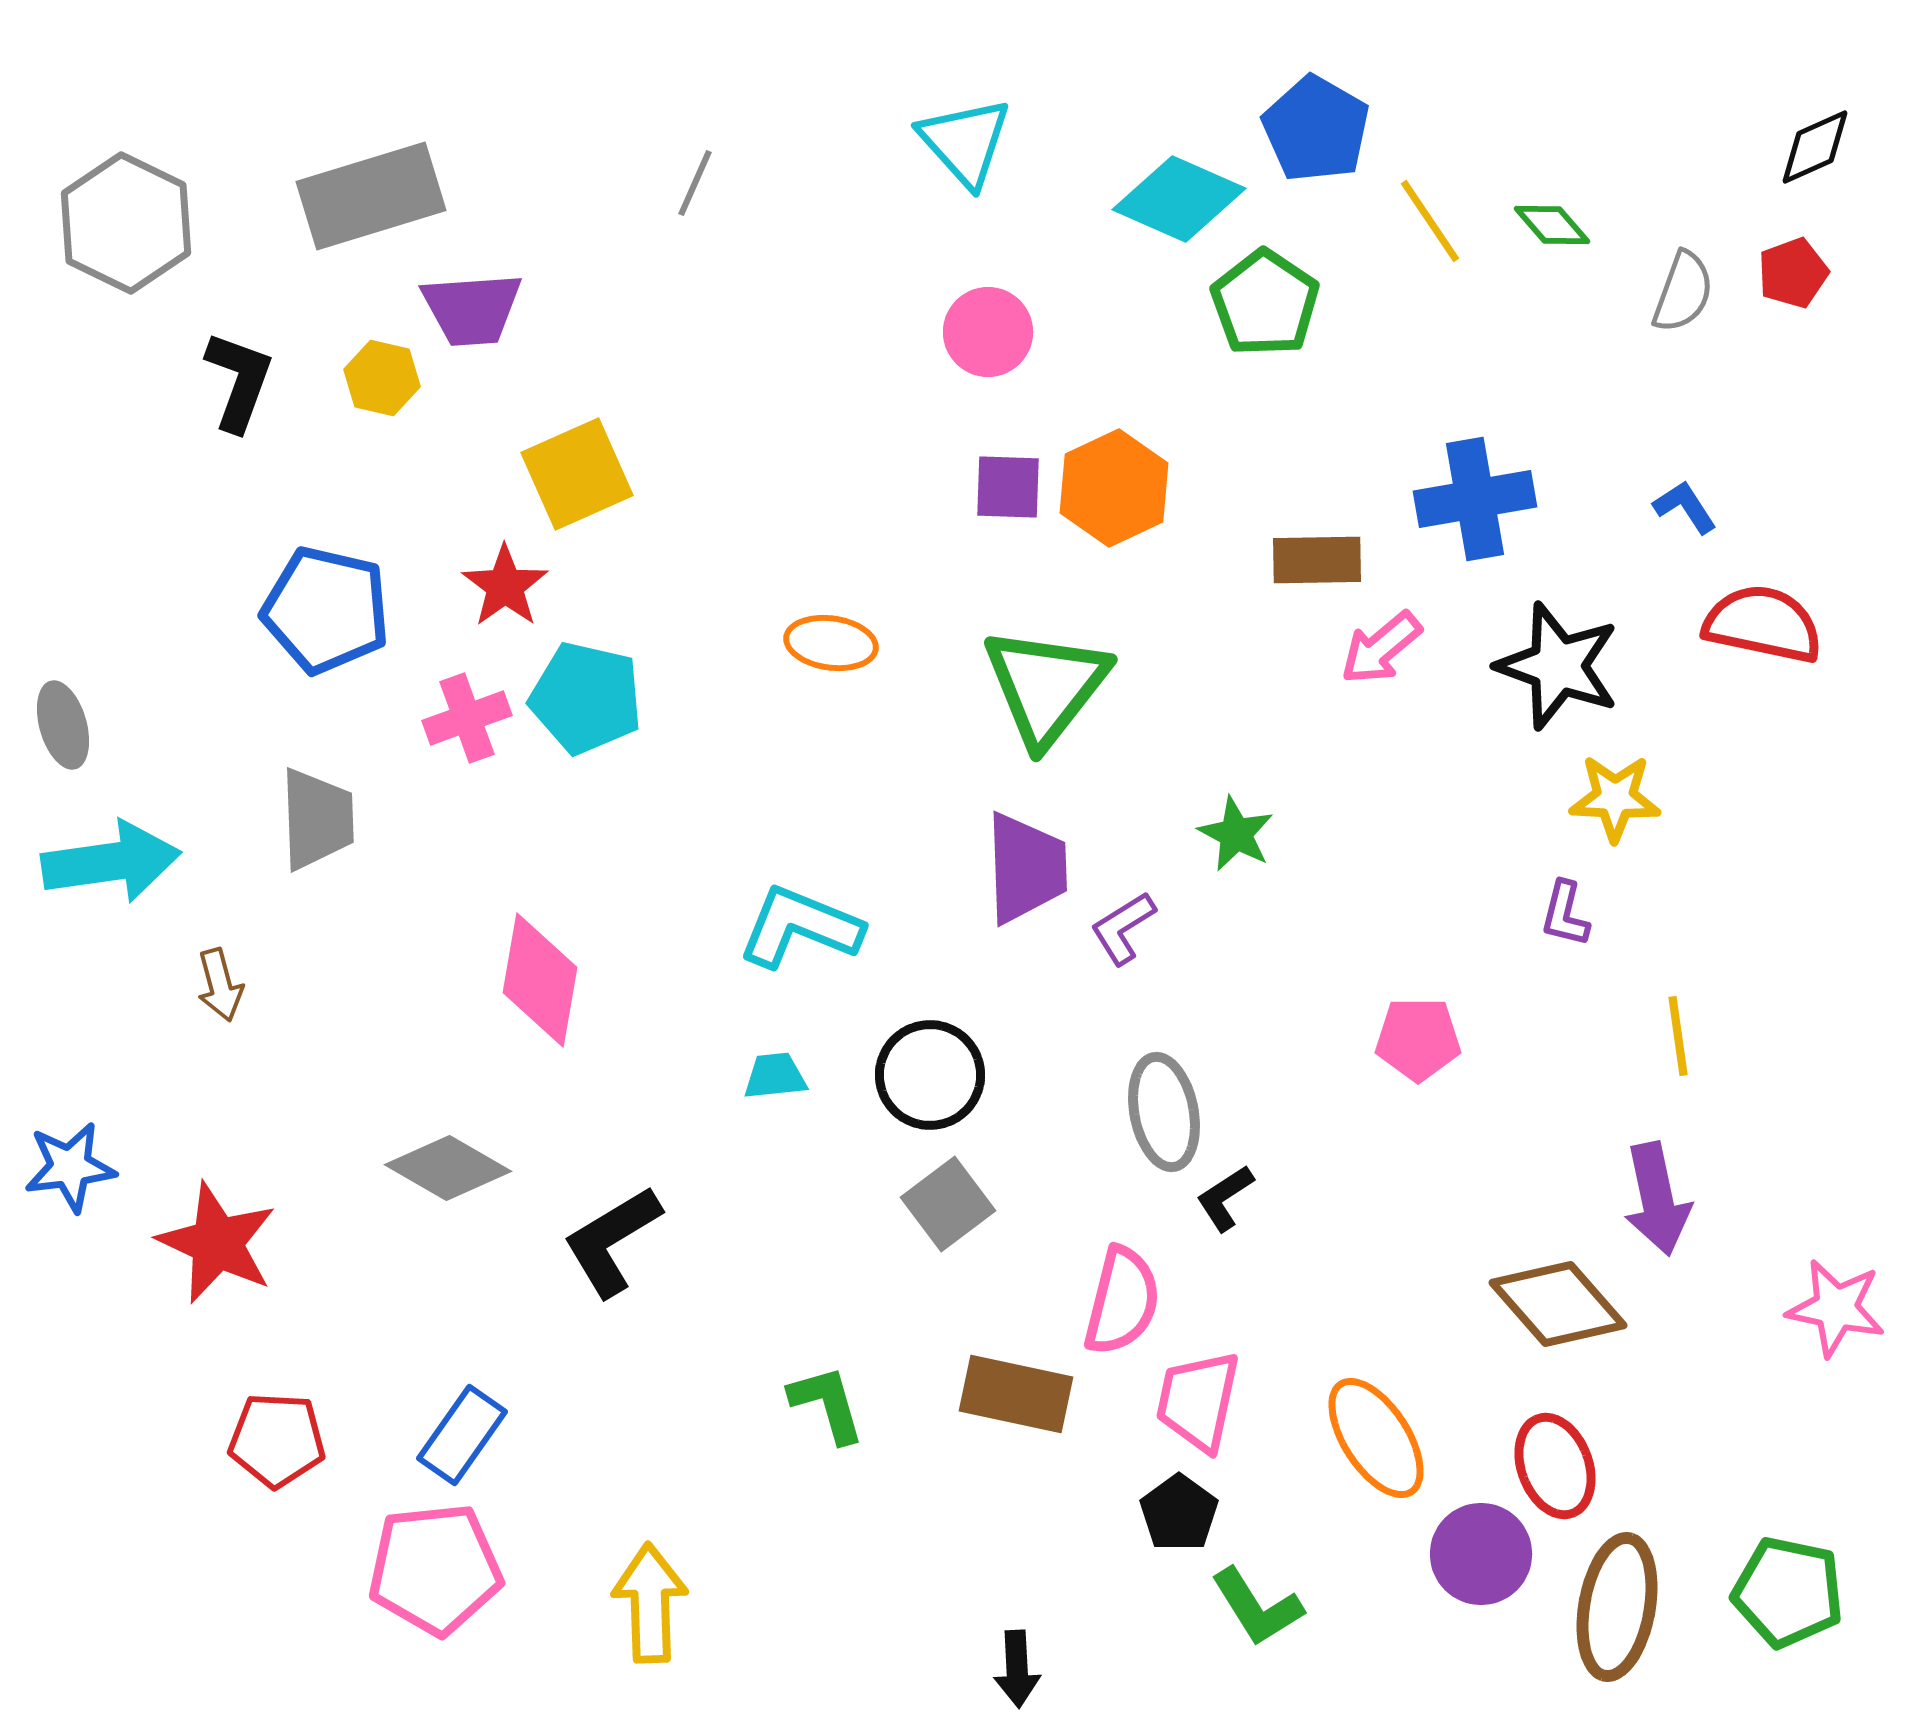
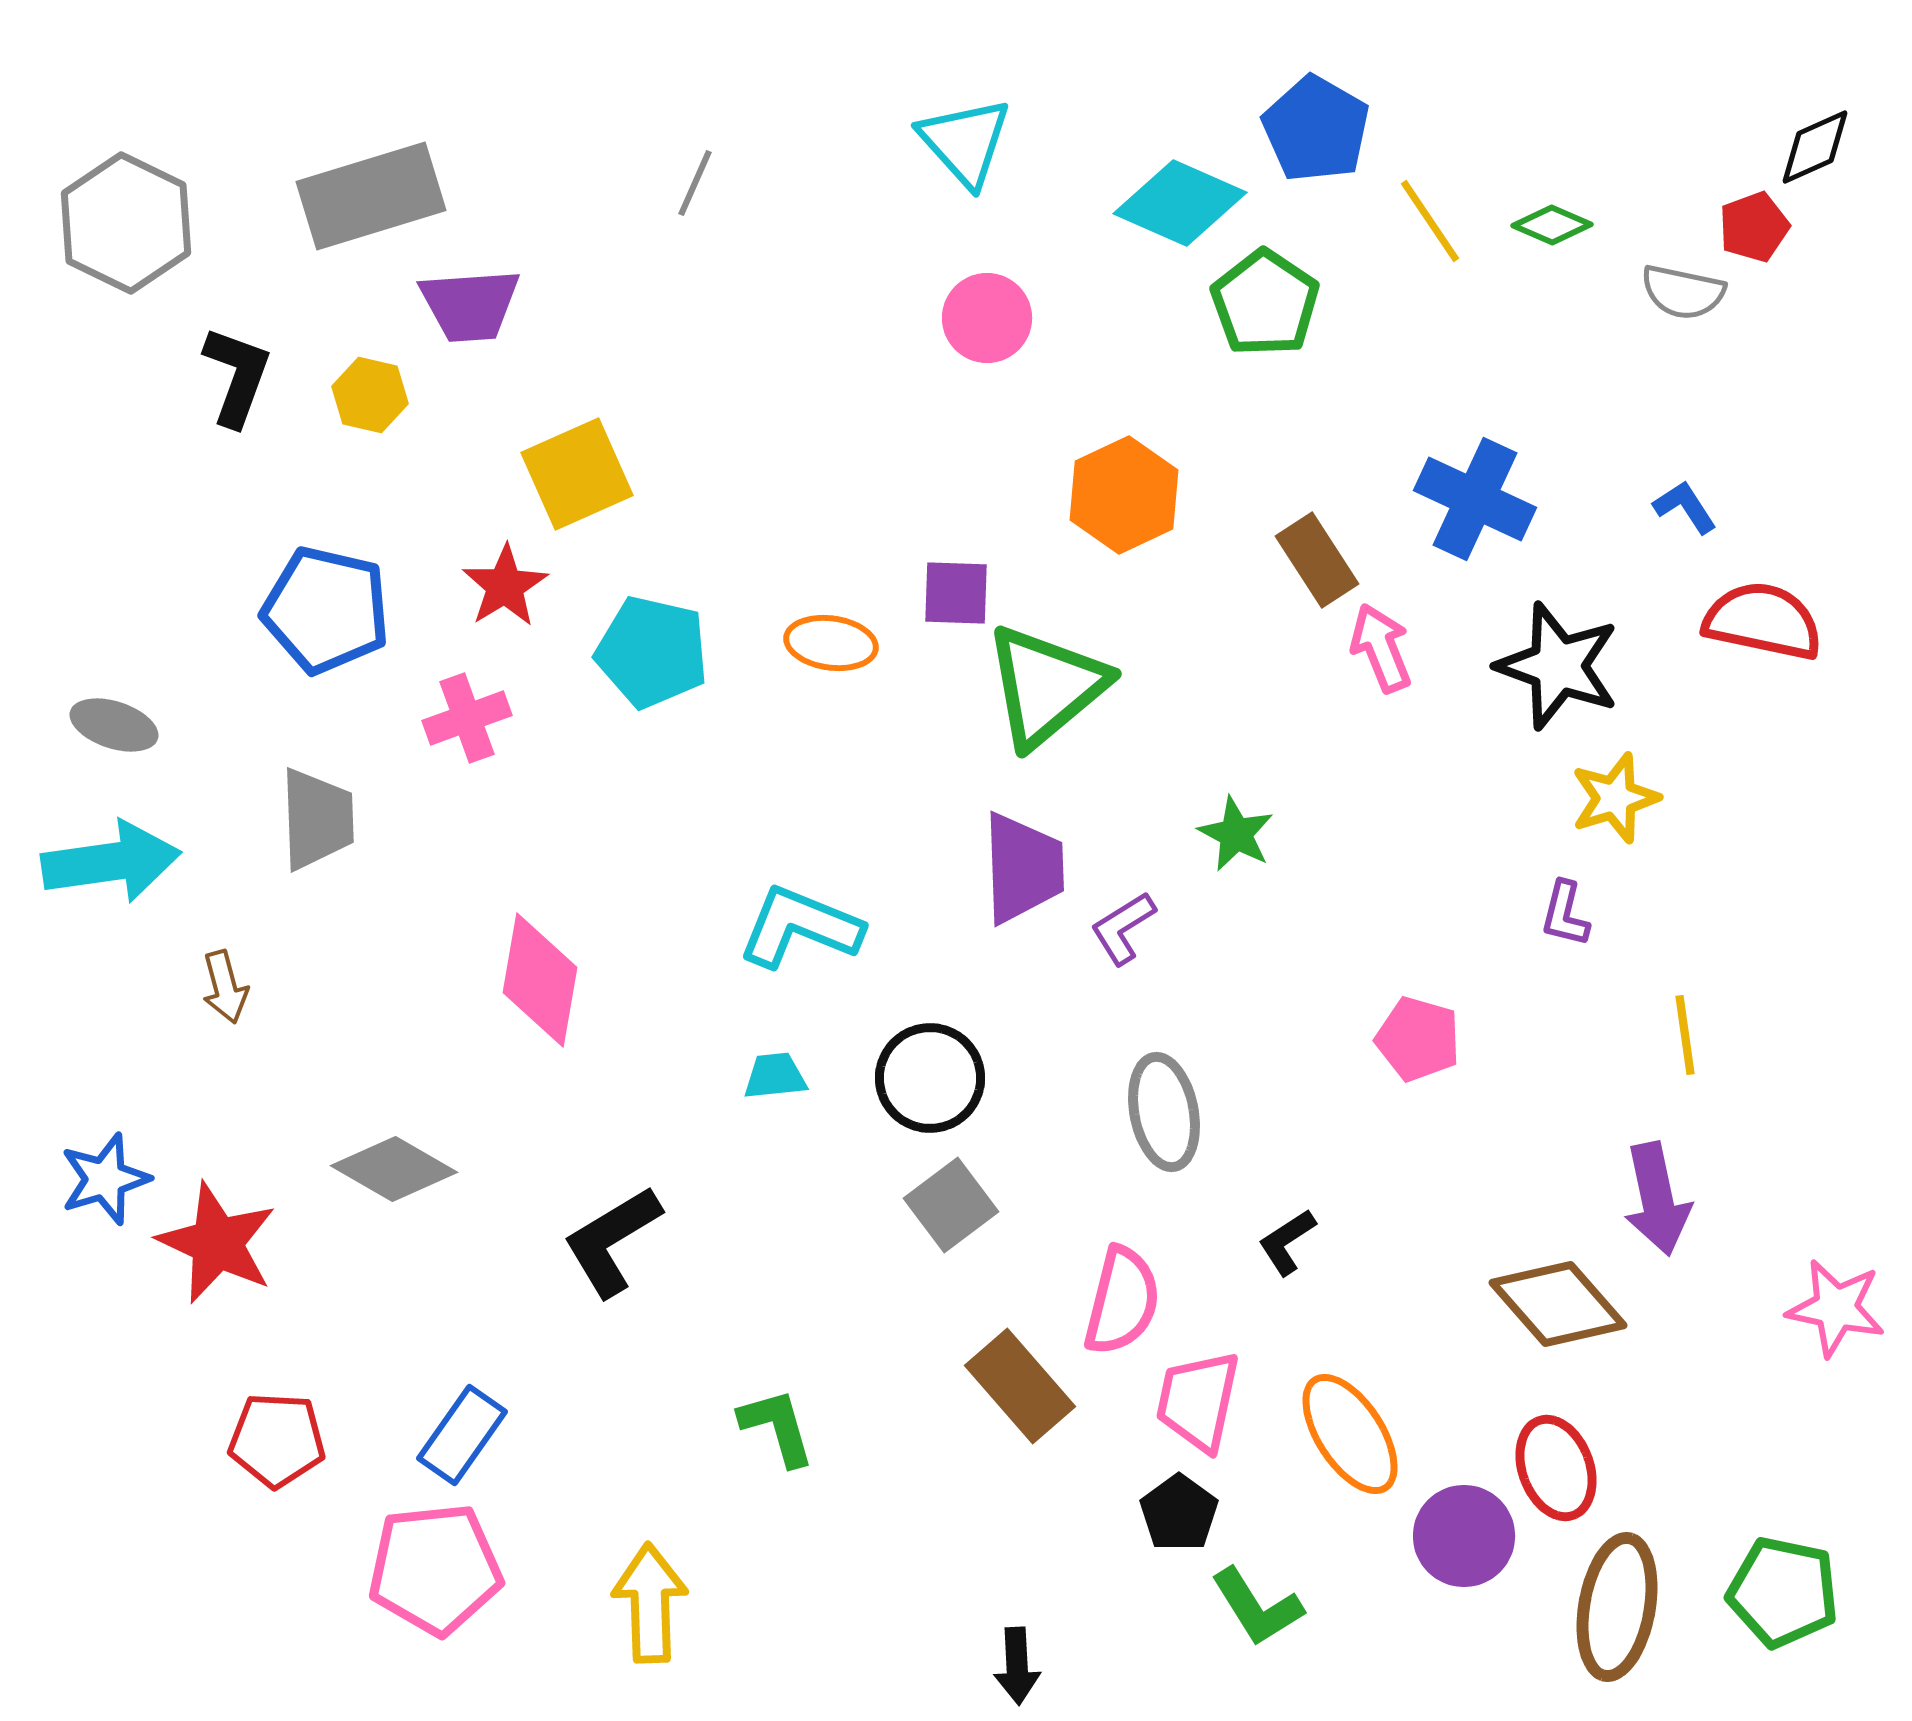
cyan diamond at (1179, 199): moved 1 px right, 4 px down
green diamond at (1552, 225): rotated 26 degrees counterclockwise
red pentagon at (1793, 273): moved 39 px left, 46 px up
gray semicircle at (1683, 292): rotated 82 degrees clockwise
purple trapezoid at (472, 309): moved 2 px left, 4 px up
pink circle at (988, 332): moved 1 px left, 14 px up
yellow hexagon at (382, 378): moved 12 px left, 17 px down
black L-shape at (239, 381): moved 2 px left, 5 px up
purple square at (1008, 487): moved 52 px left, 106 px down
orange hexagon at (1114, 488): moved 10 px right, 7 px down
blue cross at (1475, 499): rotated 35 degrees clockwise
brown rectangle at (1317, 560): rotated 58 degrees clockwise
red star at (505, 586): rotated 4 degrees clockwise
red semicircle at (1763, 624): moved 3 px up
pink arrow at (1381, 648): rotated 108 degrees clockwise
green triangle at (1046, 686): rotated 12 degrees clockwise
cyan pentagon at (586, 698): moved 66 px right, 46 px up
gray ellipse at (63, 725): moved 51 px right; rotated 56 degrees counterclockwise
yellow star at (1615, 798): rotated 20 degrees counterclockwise
purple trapezoid at (1026, 868): moved 3 px left
brown arrow at (220, 985): moved 5 px right, 2 px down
yellow line at (1678, 1036): moved 7 px right, 1 px up
pink pentagon at (1418, 1039): rotated 16 degrees clockwise
black circle at (930, 1075): moved 3 px down
blue star at (70, 1167): moved 35 px right, 12 px down; rotated 10 degrees counterclockwise
gray diamond at (448, 1168): moved 54 px left, 1 px down
black L-shape at (1225, 1198): moved 62 px right, 44 px down
gray square at (948, 1204): moved 3 px right, 1 px down
brown rectangle at (1016, 1394): moved 4 px right, 8 px up; rotated 37 degrees clockwise
green L-shape at (827, 1404): moved 50 px left, 23 px down
orange ellipse at (1376, 1438): moved 26 px left, 4 px up
red ellipse at (1555, 1466): moved 1 px right, 2 px down
purple circle at (1481, 1554): moved 17 px left, 18 px up
green pentagon at (1788, 1592): moved 5 px left
black arrow at (1017, 1669): moved 3 px up
